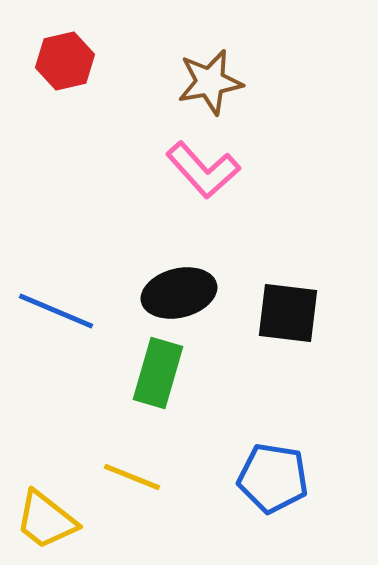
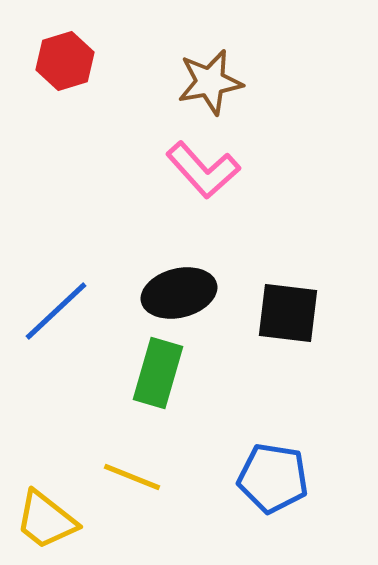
red hexagon: rotated 4 degrees counterclockwise
blue line: rotated 66 degrees counterclockwise
